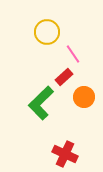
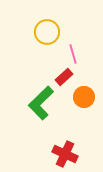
pink line: rotated 18 degrees clockwise
